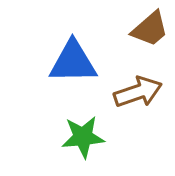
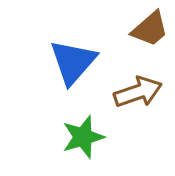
blue triangle: rotated 48 degrees counterclockwise
green star: rotated 12 degrees counterclockwise
